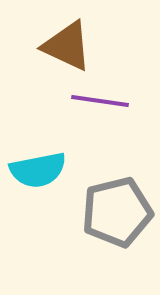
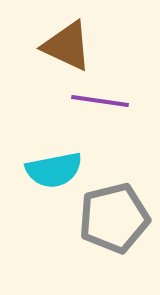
cyan semicircle: moved 16 px right
gray pentagon: moved 3 px left, 6 px down
